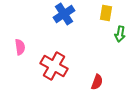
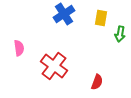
yellow rectangle: moved 5 px left, 5 px down
pink semicircle: moved 1 px left, 1 px down
red cross: rotated 8 degrees clockwise
